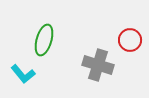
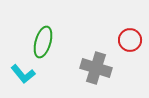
green ellipse: moved 1 px left, 2 px down
gray cross: moved 2 px left, 3 px down
